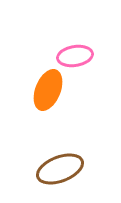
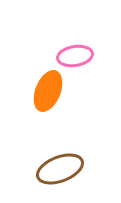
orange ellipse: moved 1 px down
